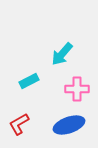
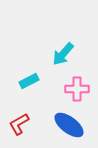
cyan arrow: moved 1 px right
blue ellipse: rotated 56 degrees clockwise
